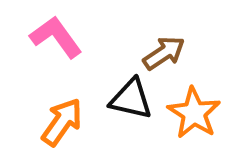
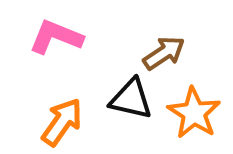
pink L-shape: rotated 32 degrees counterclockwise
